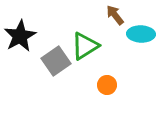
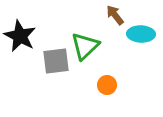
black star: rotated 16 degrees counterclockwise
green triangle: rotated 12 degrees counterclockwise
gray square: rotated 28 degrees clockwise
